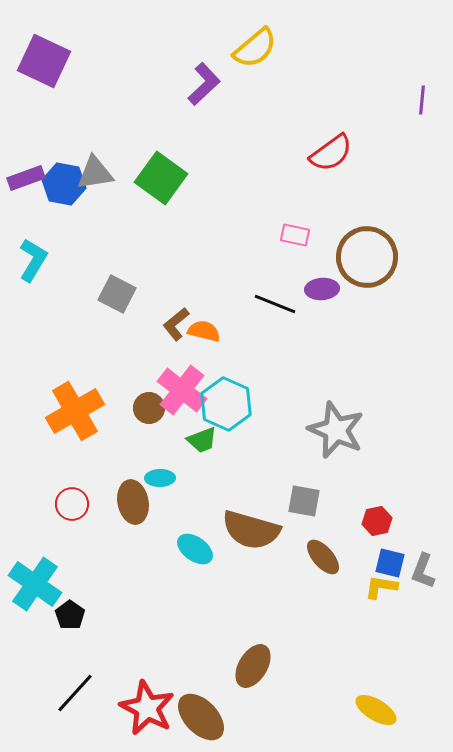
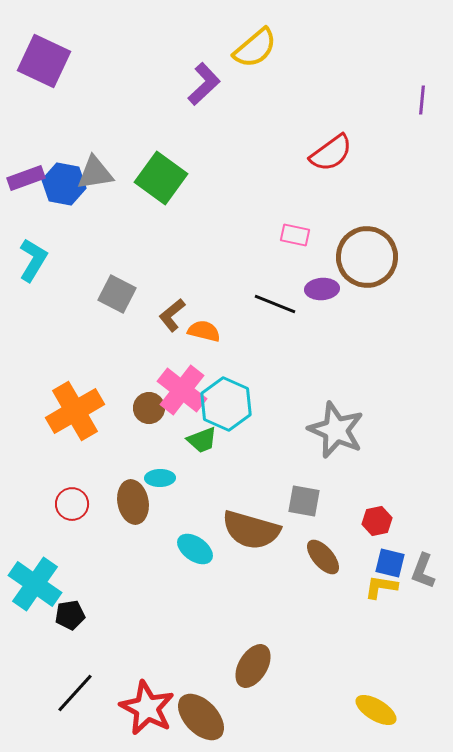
brown L-shape at (176, 324): moved 4 px left, 9 px up
black pentagon at (70, 615): rotated 28 degrees clockwise
